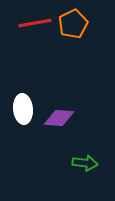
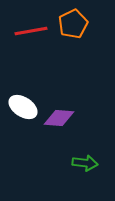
red line: moved 4 px left, 8 px down
white ellipse: moved 2 px up; rotated 52 degrees counterclockwise
